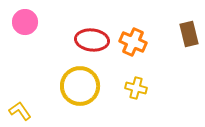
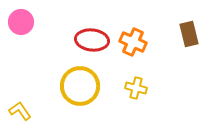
pink circle: moved 4 px left
